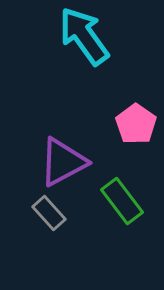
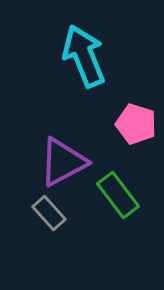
cyan arrow: moved 20 px down; rotated 14 degrees clockwise
pink pentagon: rotated 18 degrees counterclockwise
green rectangle: moved 4 px left, 6 px up
